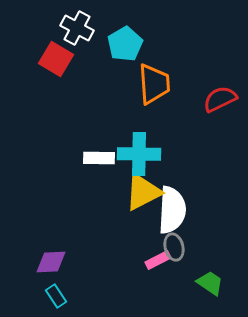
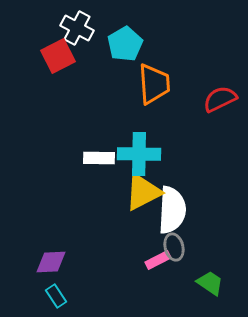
red square: moved 2 px right, 3 px up; rotated 32 degrees clockwise
